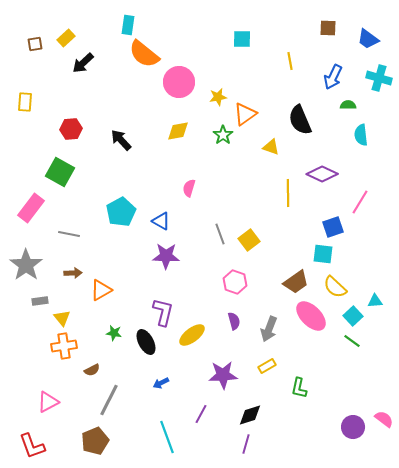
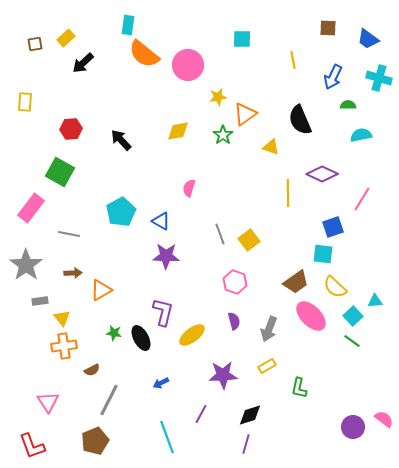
yellow line at (290, 61): moved 3 px right, 1 px up
pink circle at (179, 82): moved 9 px right, 17 px up
cyan semicircle at (361, 135): rotated 85 degrees clockwise
pink line at (360, 202): moved 2 px right, 3 px up
black ellipse at (146, 342): moved 5 px left, 4 px up
pink triangle at (48, 402): rotated 35 degrees counterclockwise
